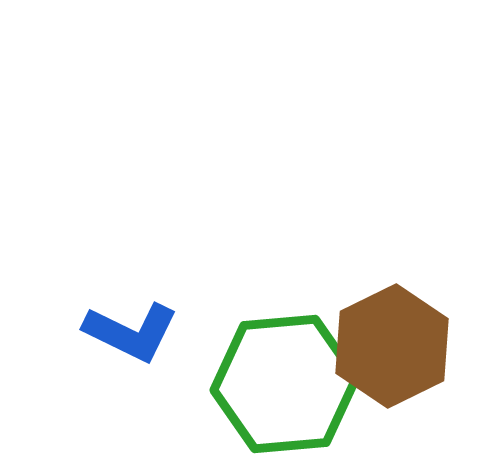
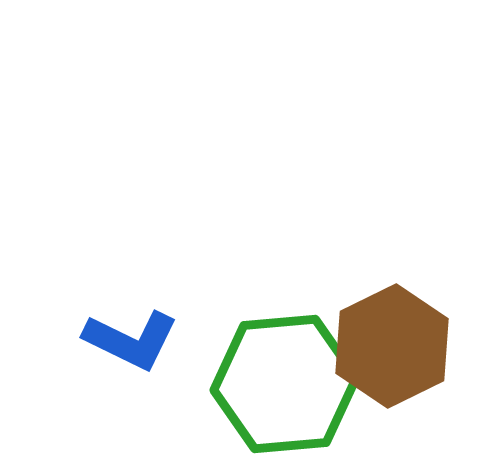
blue L-shape: moved 8 px down
